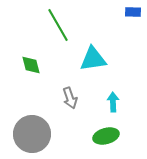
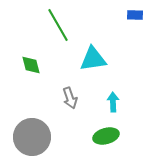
blue rectangle: moved 2 px right, 3 px down
gray circle: moved 3 px down
